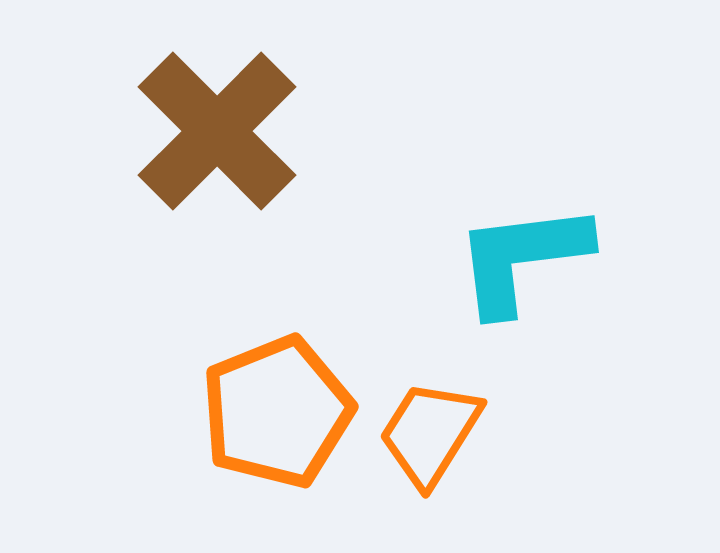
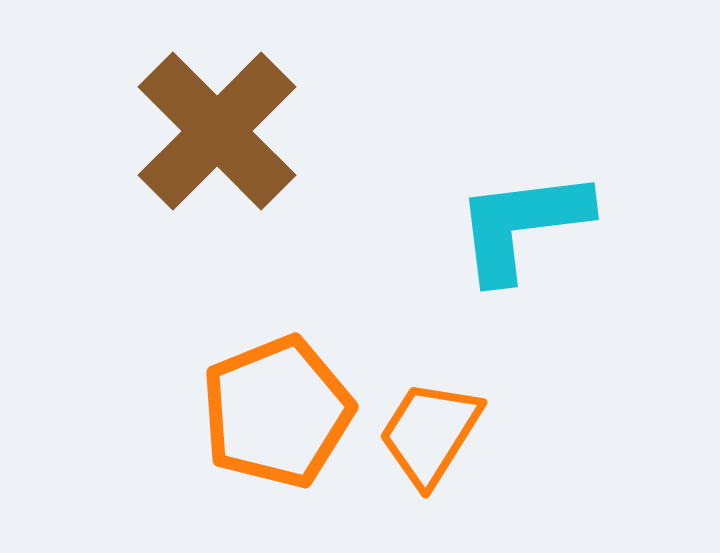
cyan L-shape: moved 33 px up
